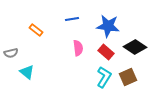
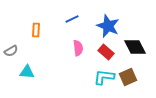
blue line: rotated 16 degrees counterclockwise
blue star: rotated 15 degrees clockwise
orange rectangle: rotated 56 degrees clockwise
black diamond: rotated 30 degrees clockwise
gray semicircle: moved 2 px up; rotated 16 degrees counterclockwise
cyan triangle: rotated 35 degrees counterclockwise
cyan L-shape: rotated 115 degrees counterclockwise
